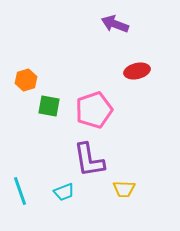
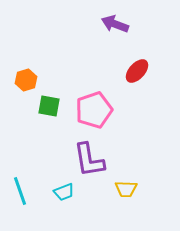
red ellipse: rotated 35 degrees counterclockwise
yellow trapezoid: moved 2 px right
